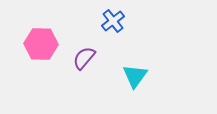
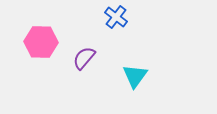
blue cross: moved 3 px right, 4 px up; rotated 15 degrees counterclockwise
pink hexagon: moved 2 px up
